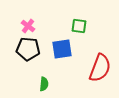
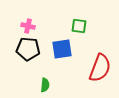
pink cross: rotated 24 degrees counterclockwise
green semicircle: moved 1 px right, 1 px down
